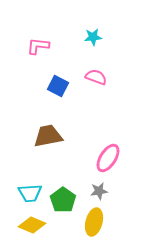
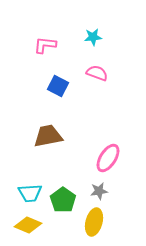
pink L-shape: moved 7 px right, 1 px up
pink semicircle: moved 1 px right, 4 px up
yellow diamond: moved 4 px left
